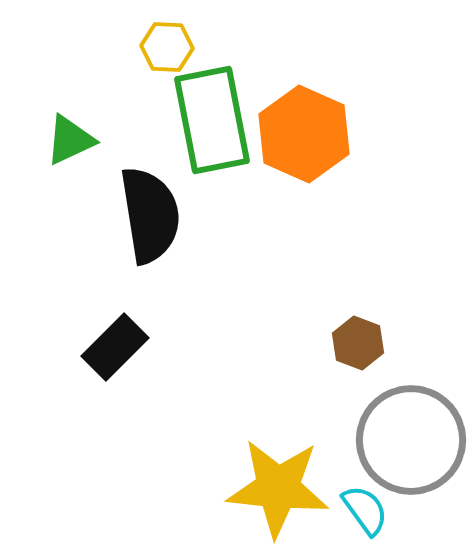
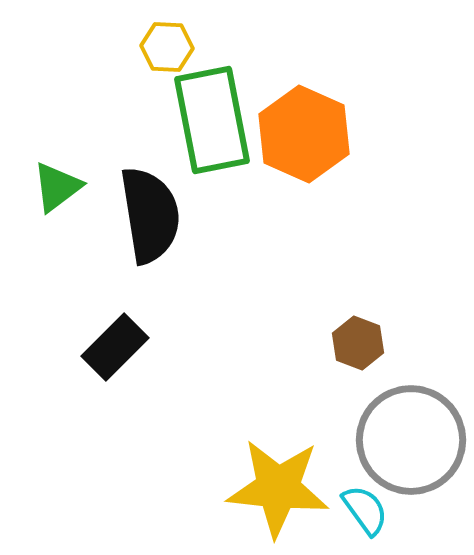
green triangle: moved 13 px left, 47 px down; rotated 12 degrees counterclockwise
